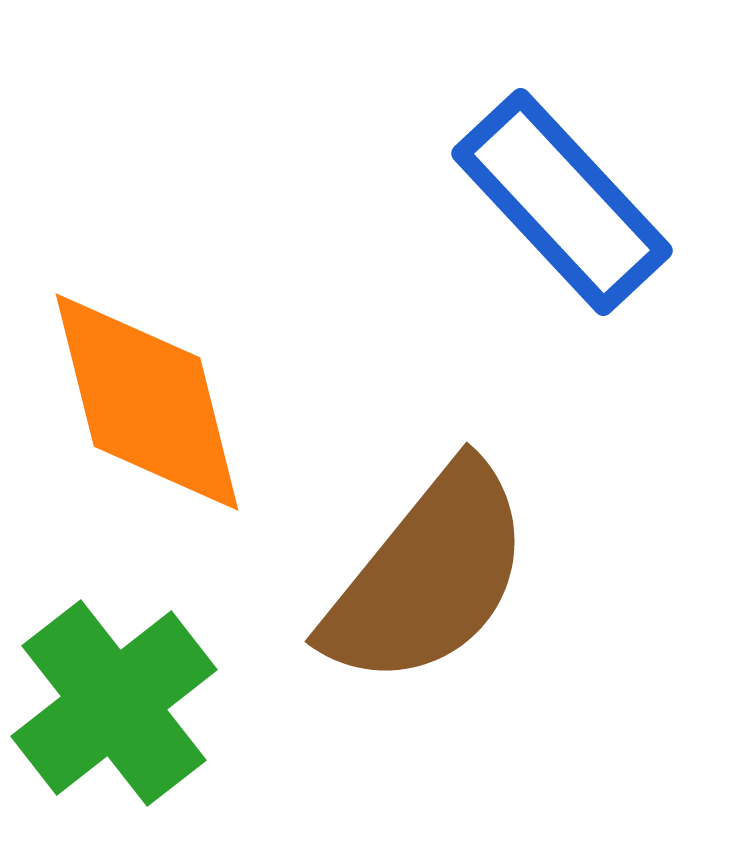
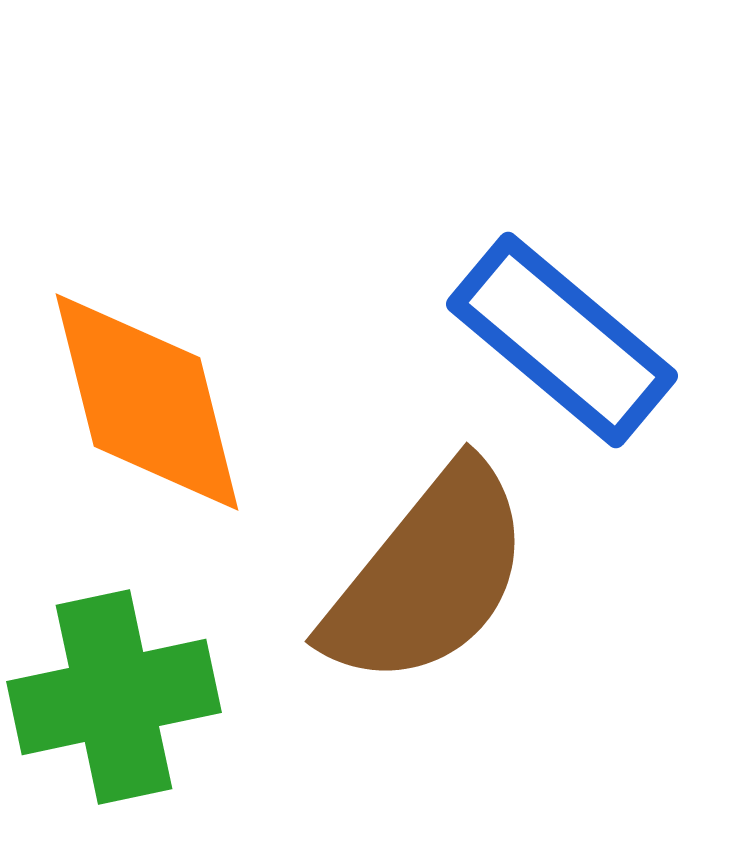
blue rectangle: moved 138 px down; rotated 7 degrees counterclockwise
green cross: moved 6 px up; rotated 26 degrees clockwise
